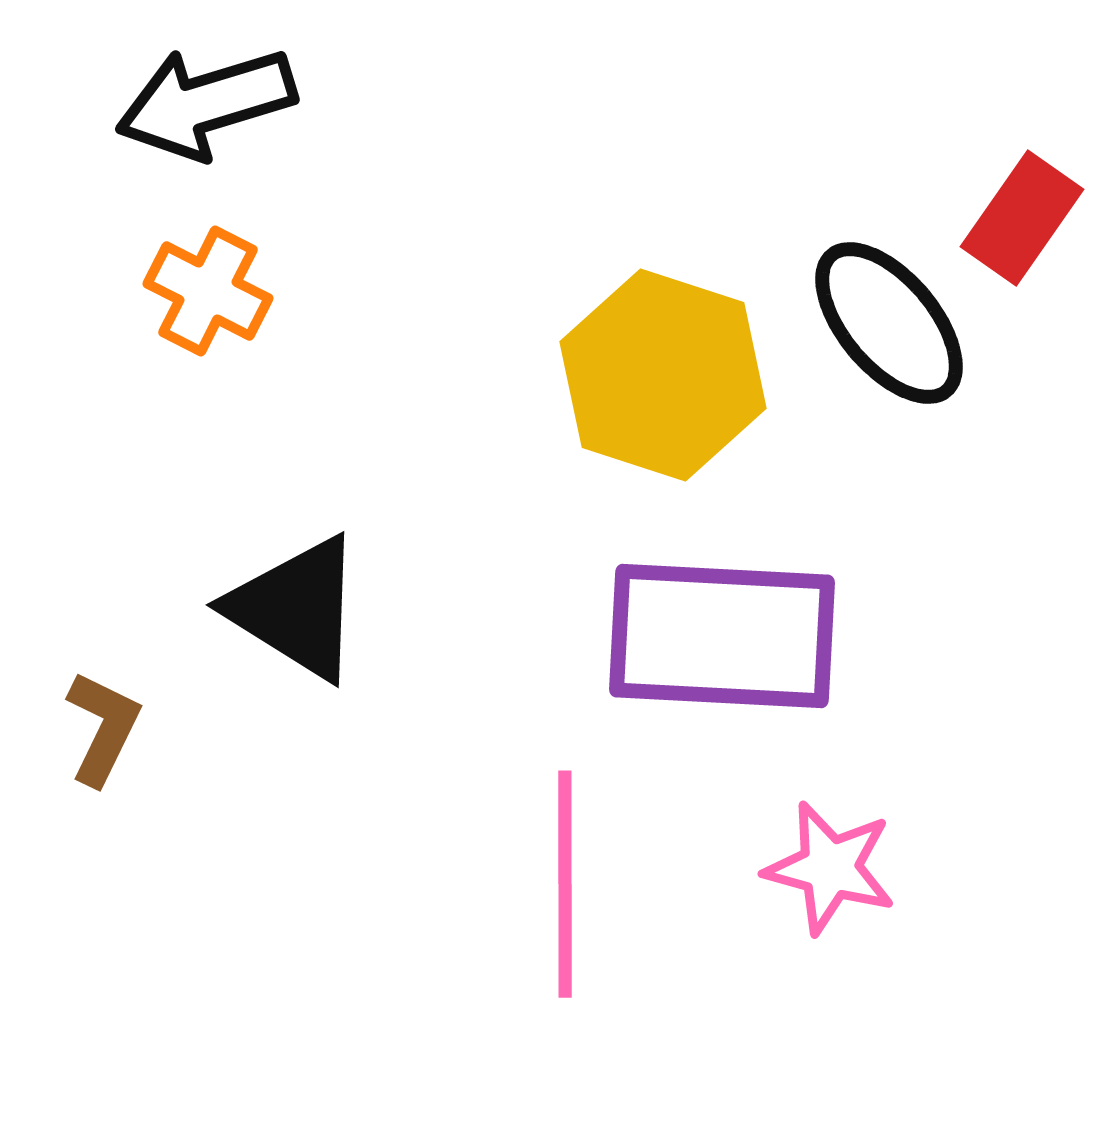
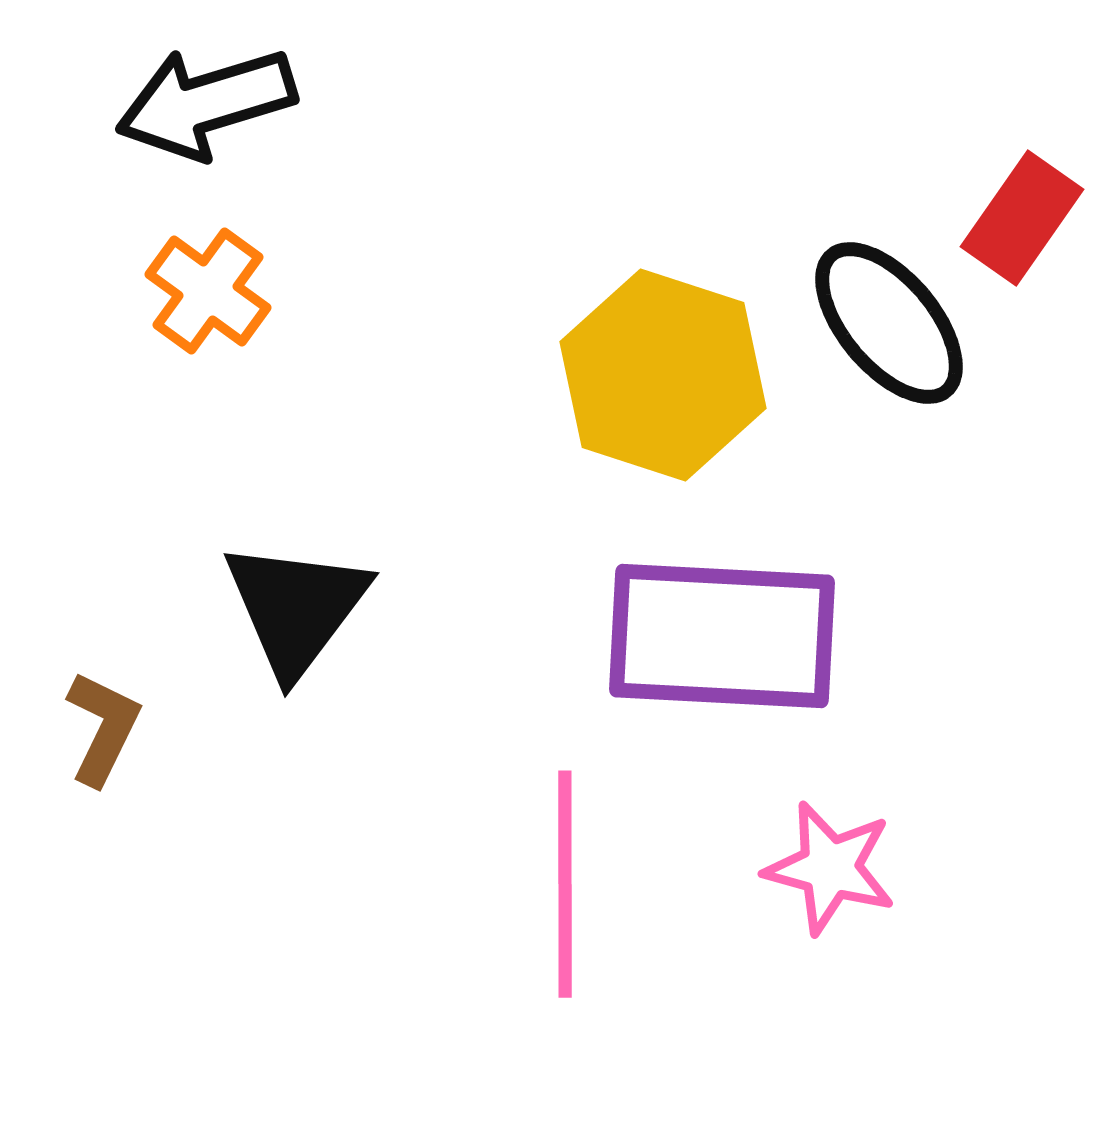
orange cross: rotated 9 degrees clockwise
black triangle: rotated 35 degrees clockwise
